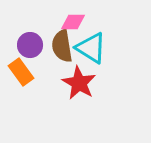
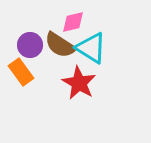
pink diamond: rotated 15 degrees counterclockwise
brown semicircle: moved 2 px left, 1 px up; rotated 48 degrees counterclockwise
